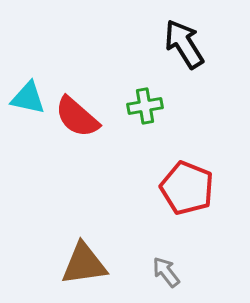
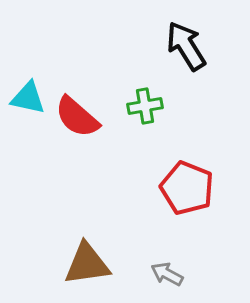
black arrow: moved 2 px right, 2 px down
brown triangle: moved 3 px right
gray arrow: moved 1 px right, 2 px down; rotated 24 degrees counterclockwise
